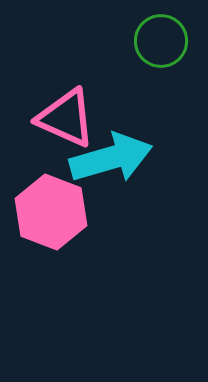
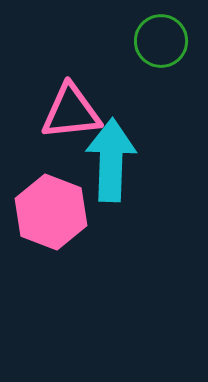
pink triangle: moved 5 px right, 6 px up; rotated 30 degrees counterclockwise
cyan arrow: moved 2 px down; rotated 72 degrees counterclockwise
